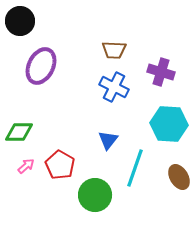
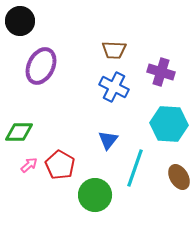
pink arrow: moved 3 px right, 1 px up
